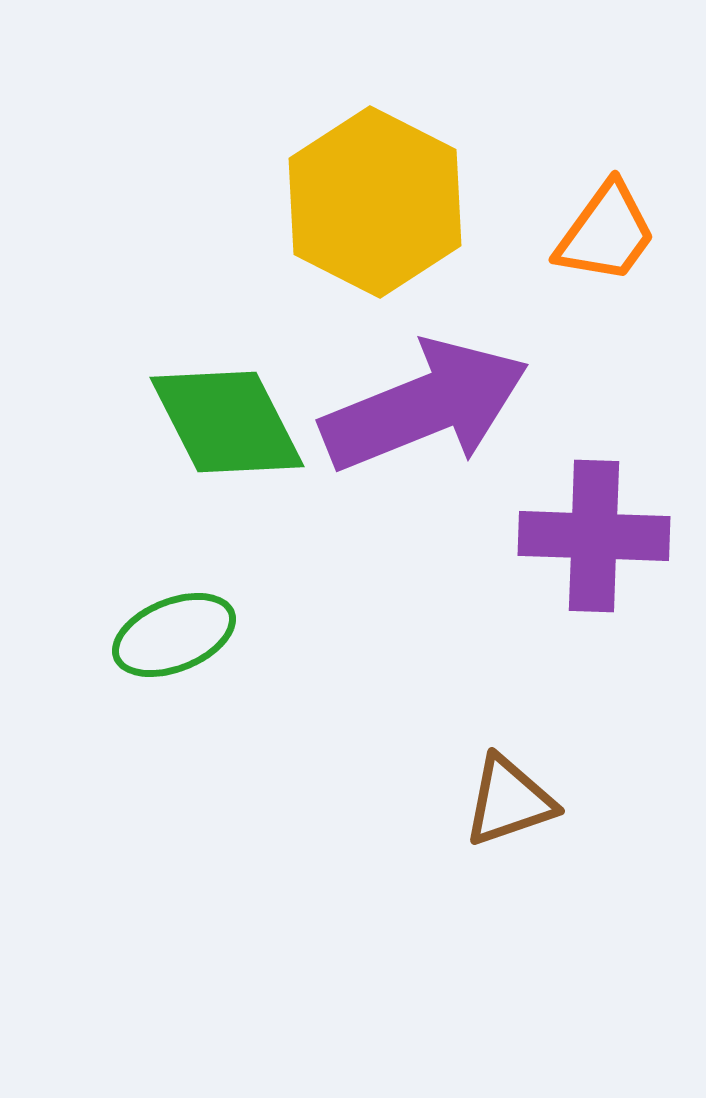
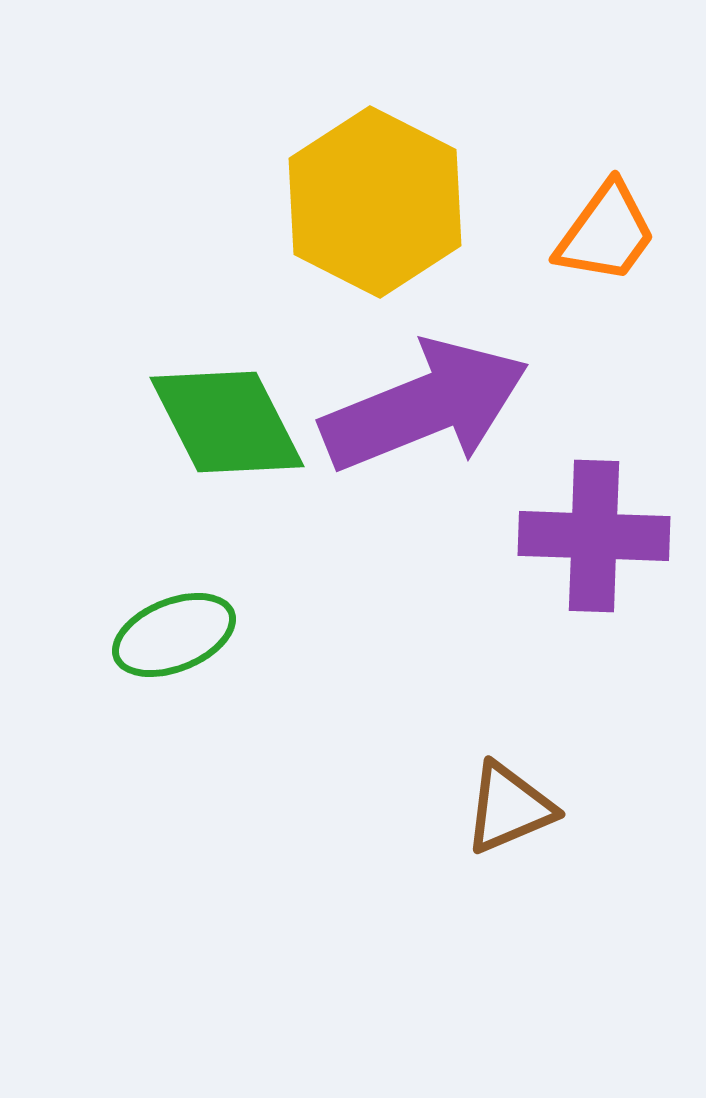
brown triangle: moved 7 px down; rotated 4 degrees counterclockwise
